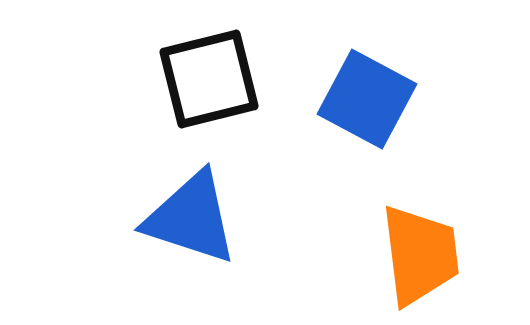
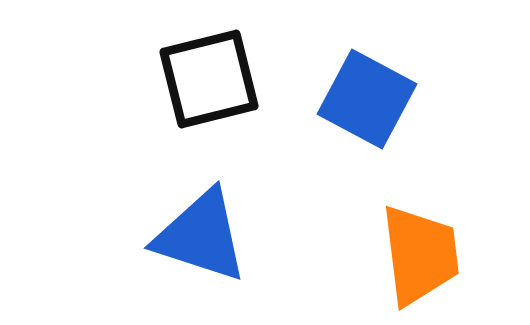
blue triangle: moved 10 px right, 18 px down
